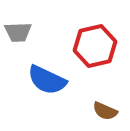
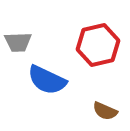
gray trapezoid: moved 10 px down
red hexagon: moved 3 px right, 1 px up
